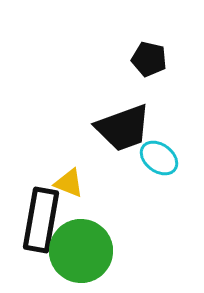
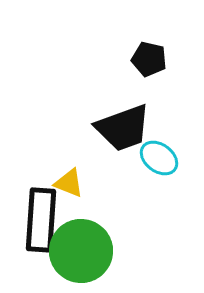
black rectangle: rotated 6 degrees counterclockwise
